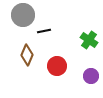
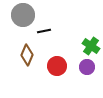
green cross: moved 2 px right, 6 px down
purple circle: moved 4 px left, 9 px up
